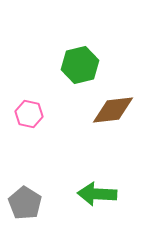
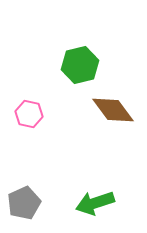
brown diamond: rotated 60 degrees clockwise
green arrow: moved 2 px left, 9 px down; rotated 21 degrees counterclockwise
gray pentagon: moved 1 px left; rotated 16 degrees clockwise
